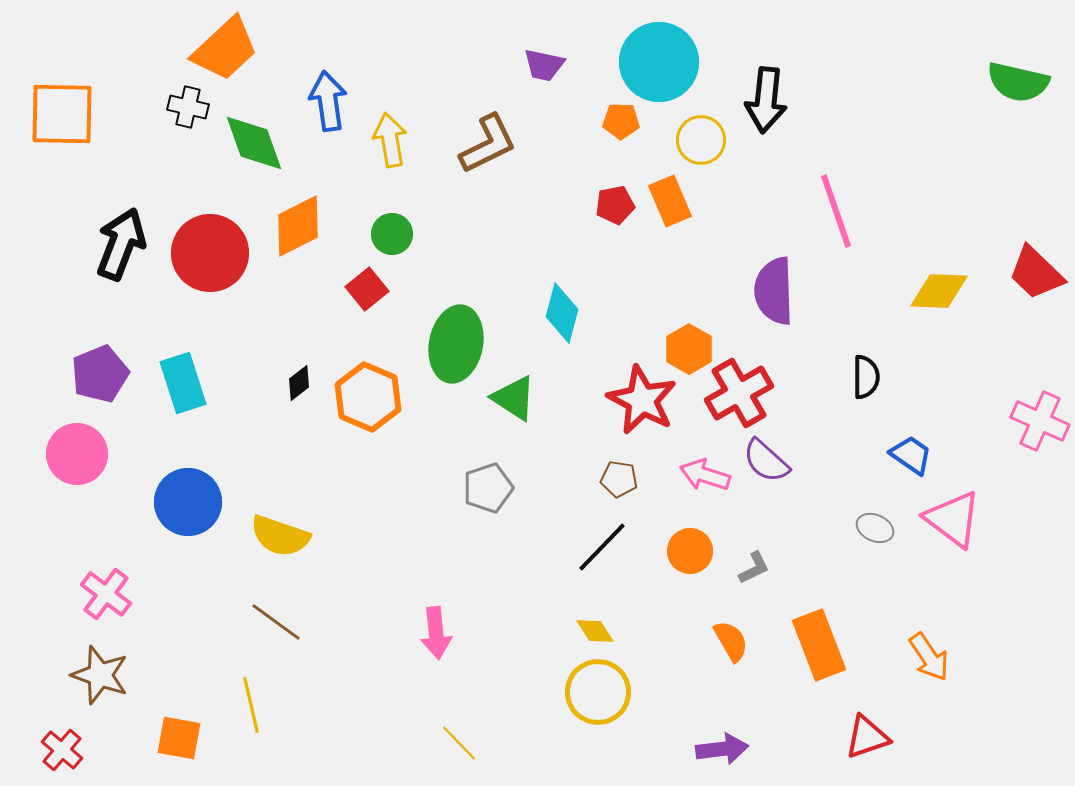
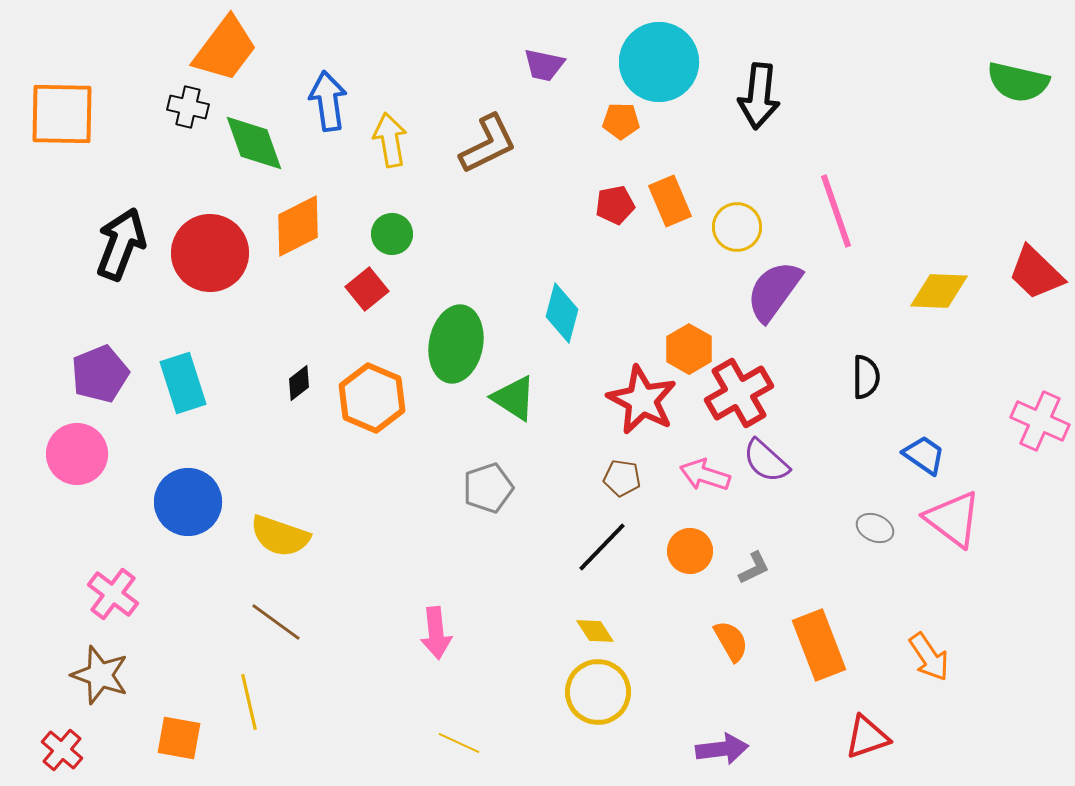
orange trapezoid at (225, 49): rotated 10 degrees counterclockwise
black arrow at (766, 100): moved 7 px left, 4 px up
yellow circle at (701, 140): moved 36 px right, 87 px down
purple semicircle at (774, 291): rotated 38 degrees clockwise
orange hexagon at (368, 397): moved 4 px right, 1 px down
blue trapezoid at (911, 455): moved 13 px right
brown pentagon at (619, 479): moved 3 px right, 1 px up
pink cross at (106, 594): moved 7 px right
yellow line at (251, 705): moved 2 px left, 3 px up
yellow line at (459, 743): rotated 21 degrees counterclockwise
